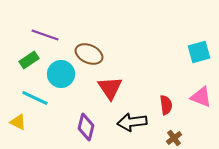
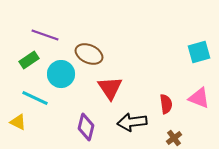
pink triangle: moved 2 px left, 1 px down
red semicircle: moved 1 px up
